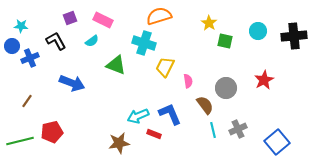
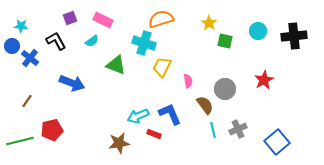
orange semicircle: moved 2 px right, 3 px down
blue cross: rotated 30 degrees counterclockwise
yellow trapezoid: moved 3 px left
gray circle: moved 1 px left, 1 px down
red pentagon: moved 2 px up
